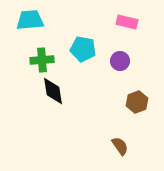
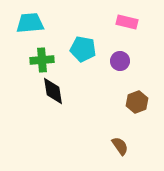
cyan trapezoid: moved 3 px down
